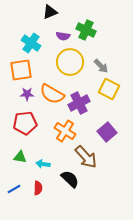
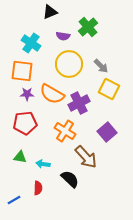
green cross: moved 2 px right, 3 px up; rotated 24 degrees clockwise
yellow circle: moved 1 px left, 2 px down
orange square: moved 1 px right, 1 px down; rotated 15 degrees clockwise
blue line: moved 11 px down
